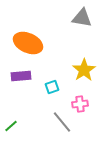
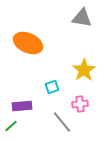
purple rectangle: moved 1 px right, 30 px down
